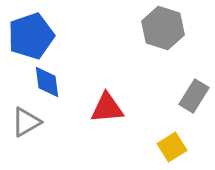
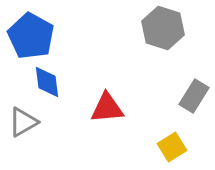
blue pentagon: rotated 24 degrees counterclockwise
gray triangle: moved 3 px left
